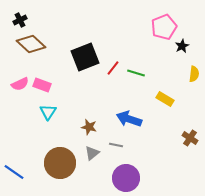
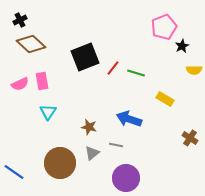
yellow semicircle: moved 4 px up; rotated 84 degrees clockwise
pink rectangle: moved 4 px up; rotated 60 degrees clockwise
